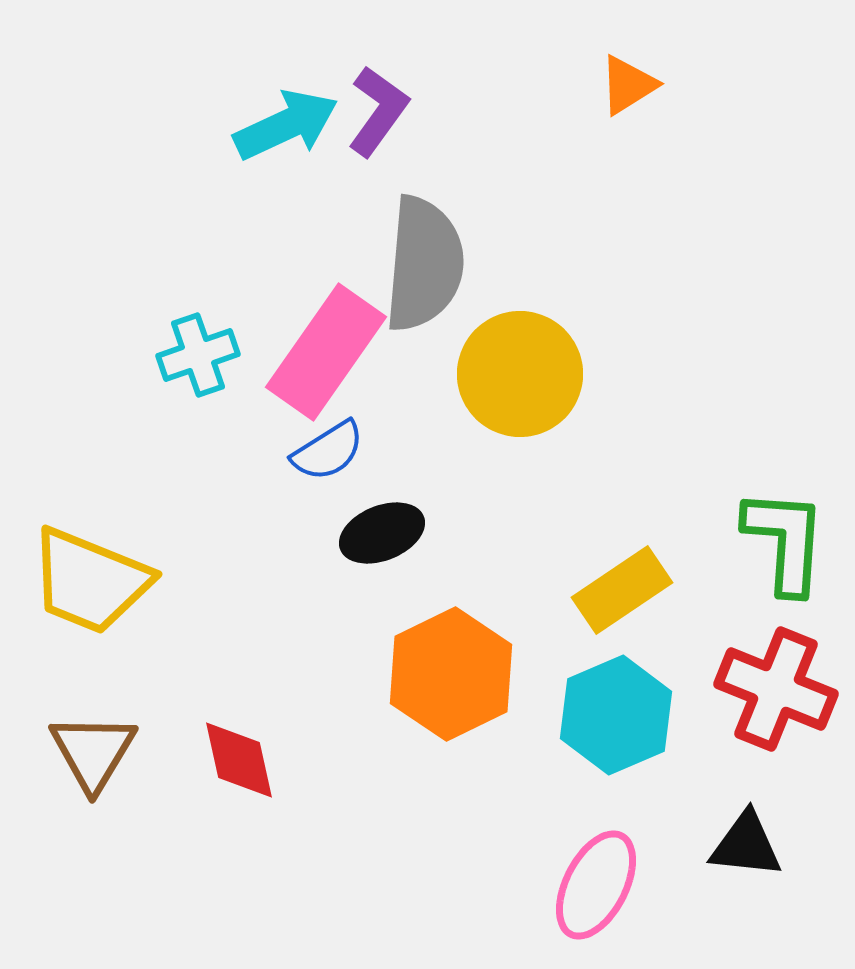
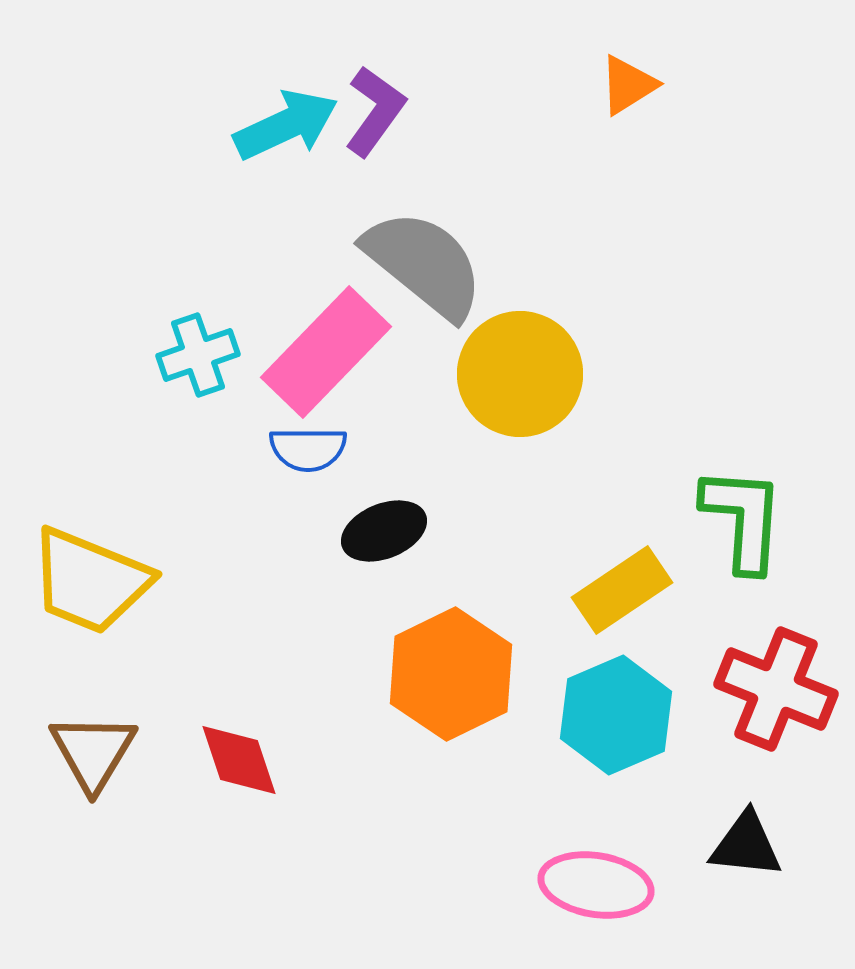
purple L-shape: moved 3 px left
gray semicircle: rotated 56 degrees counterclockwise
pink rectangle: rotated 9 degrees clockwise
blue semicircle: moved 20 px left, 2 px up; rotated 32 degrees clockwise
black ellipse: moved 2 px right, 2 px up
green L-shape: moved 42 px left, 22 px up
red diamond: rotated 6 degrees counterclockwise
pink ellipse: rotated 72 degrees clockwise
